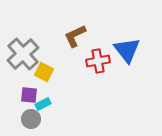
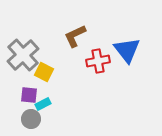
gray cross: moved 1 px down
